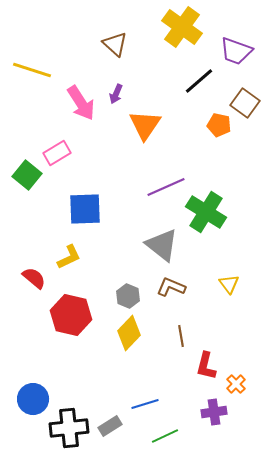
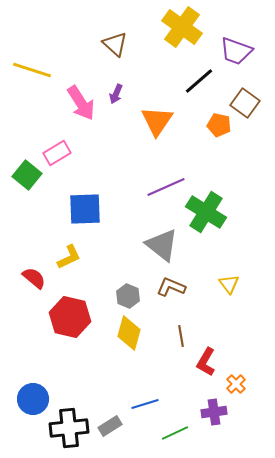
orange triangle: moved 12 px right, 4 px up
red hexagon: moved 1 px left, 2 px down
yellow diamond: rotated 28 degrees counterclockwise
red L-shape: moved 4 px up; rotated 16 degrees clockwise
green line: moved 10 px right, 3 px up
